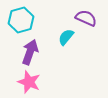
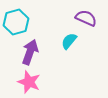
cyan hexagon: moved 5 px left, 2 px down
cyan semicircle: moved 3 px right, 4 px down
